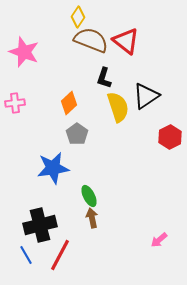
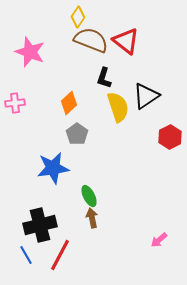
pink star: moved 6 px right
